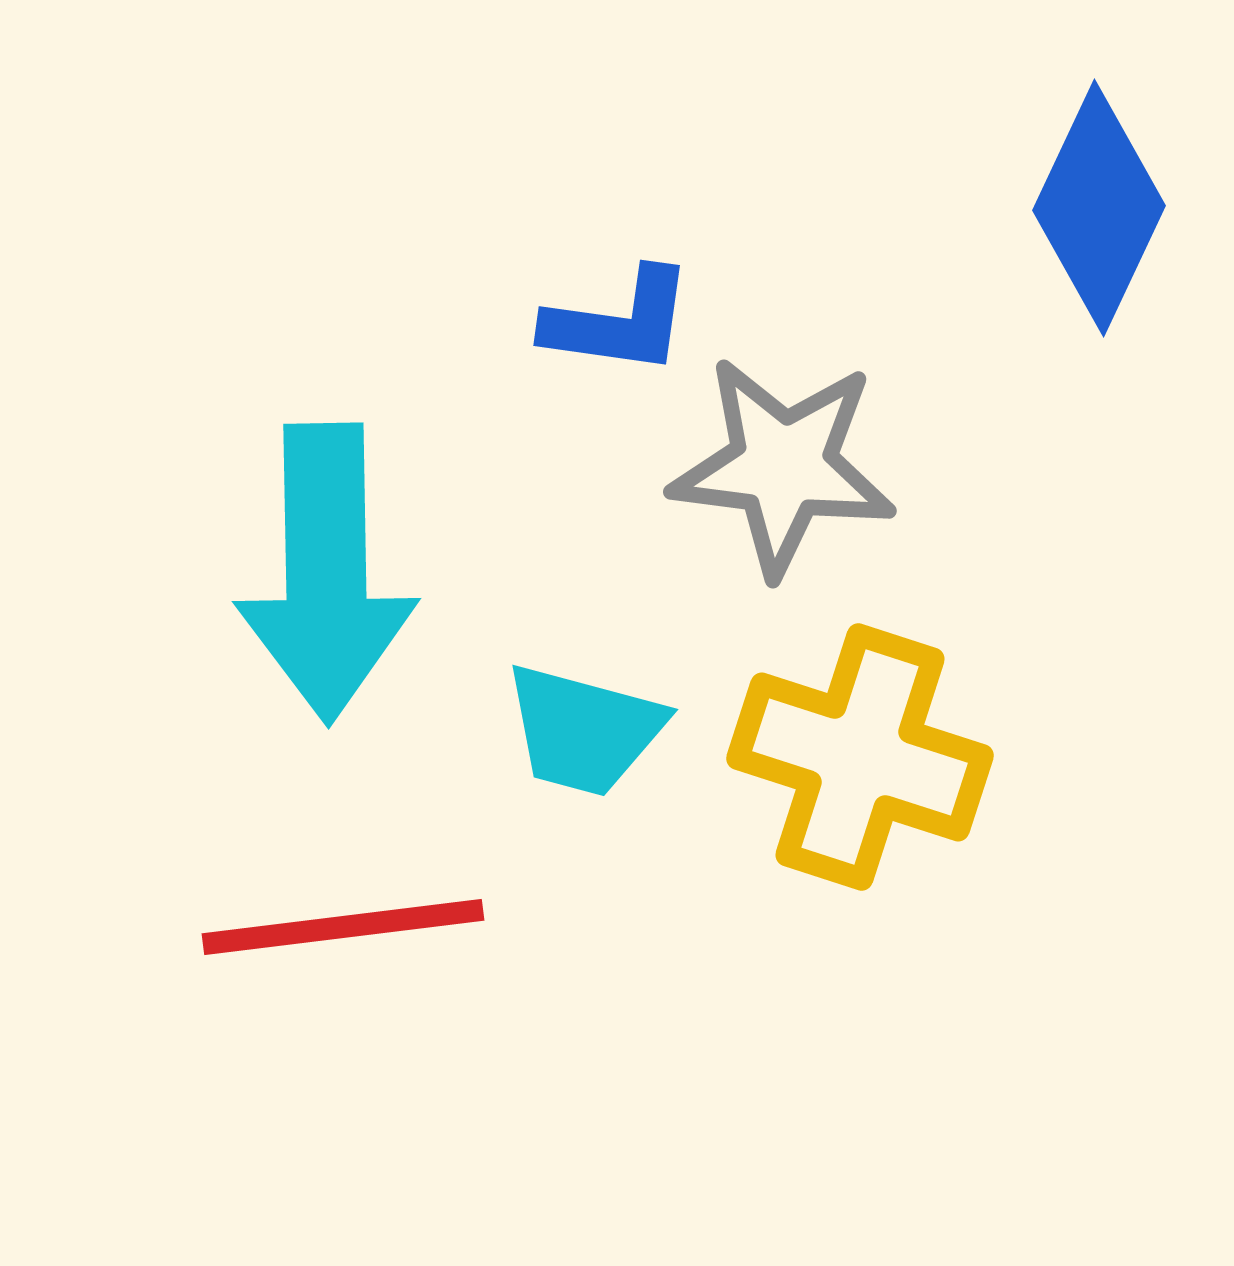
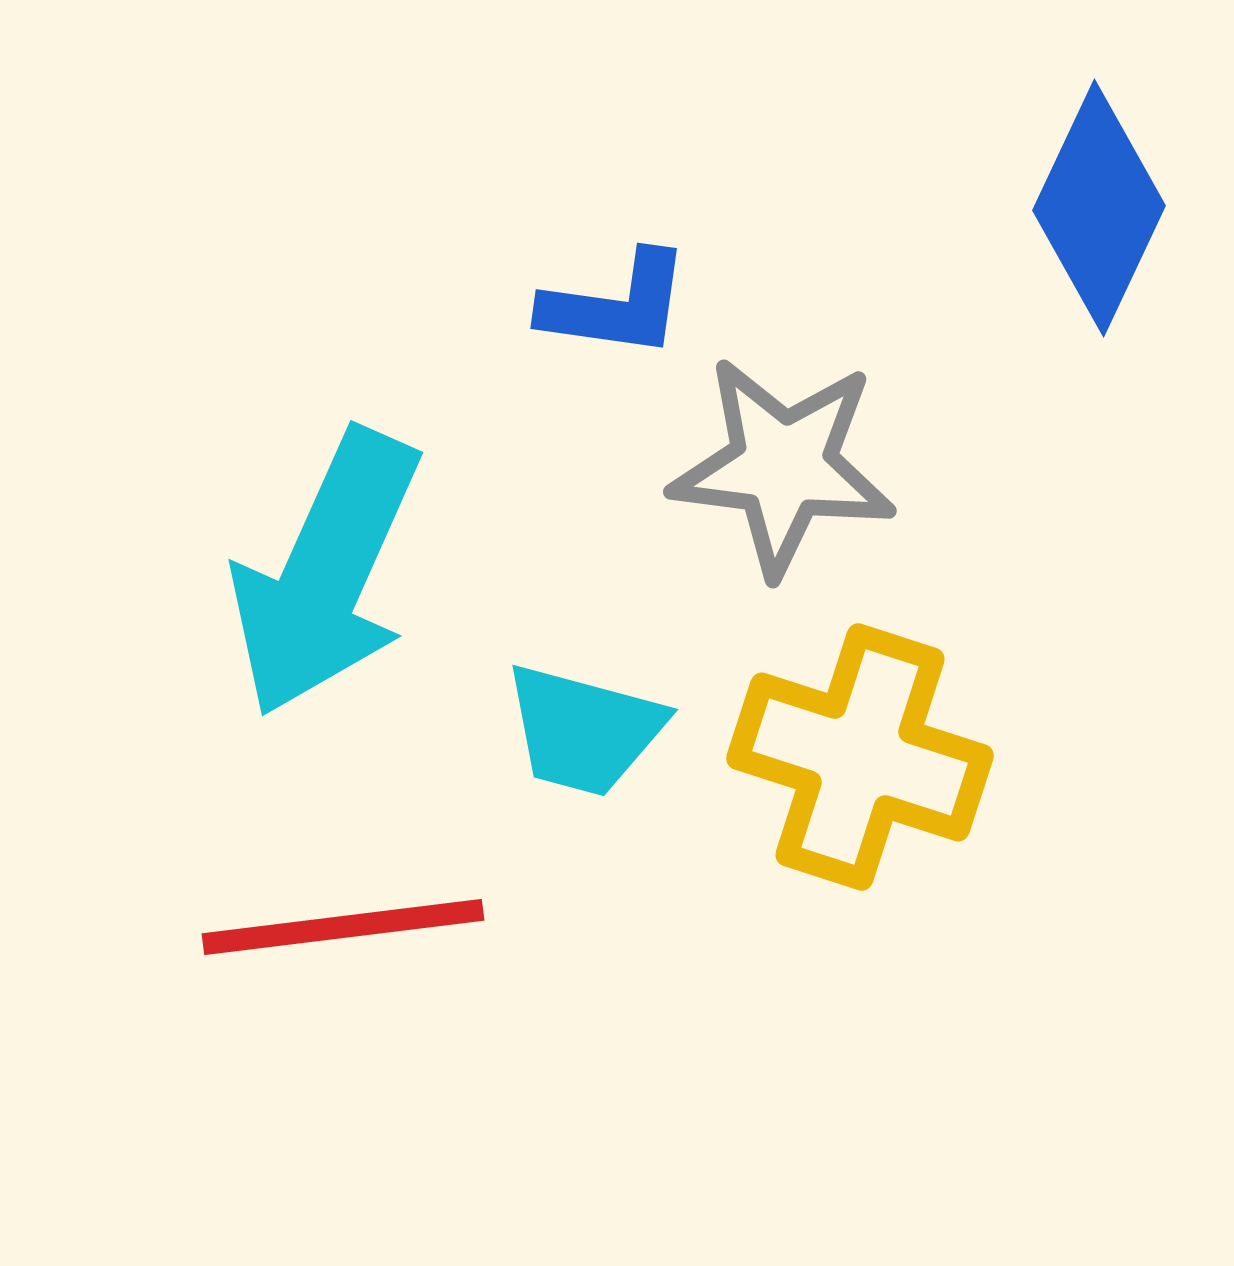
blue L-shape: moved 3 px left, 17 px up
cyan arrow: rotated 25 degrees clockwise
